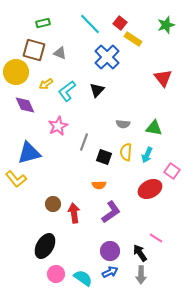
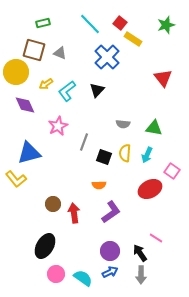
yellow semicircle: moved 1 px left, 1 px down
